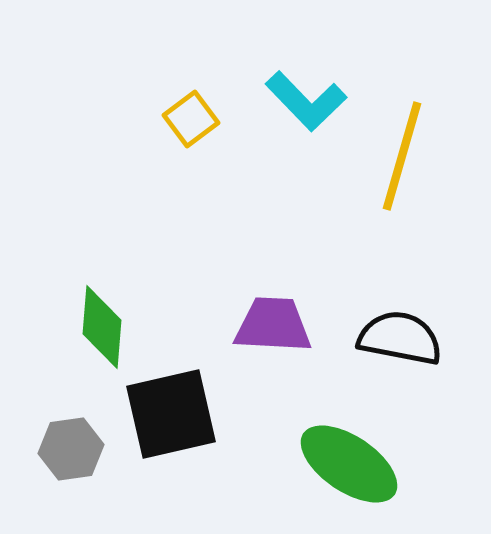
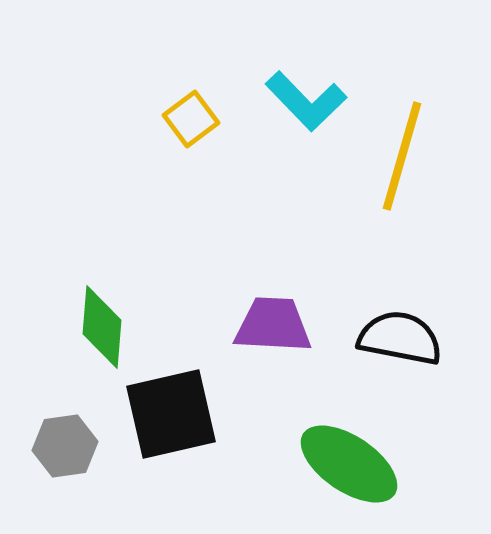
gray hexagon: moved 6 px left, 3 px up
